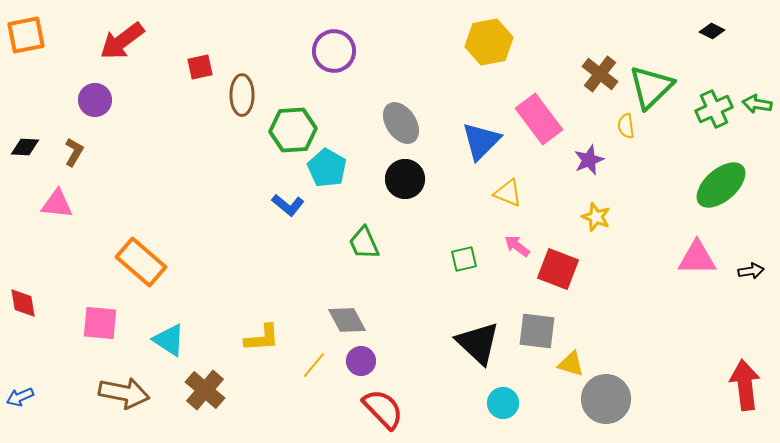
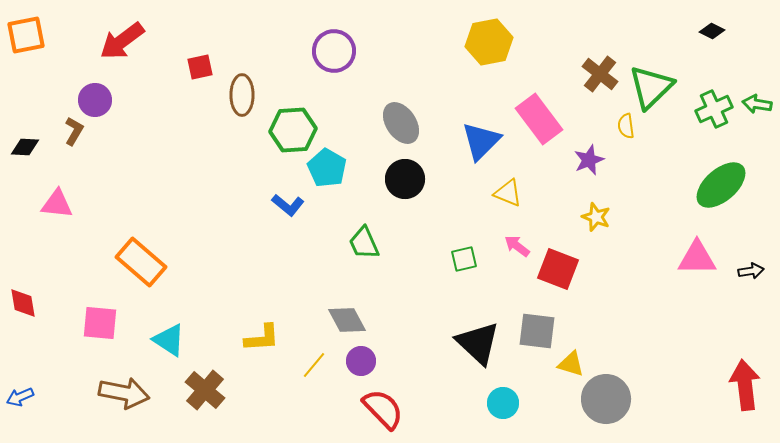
brown L-shape at (74, 152): moved 21 px up
